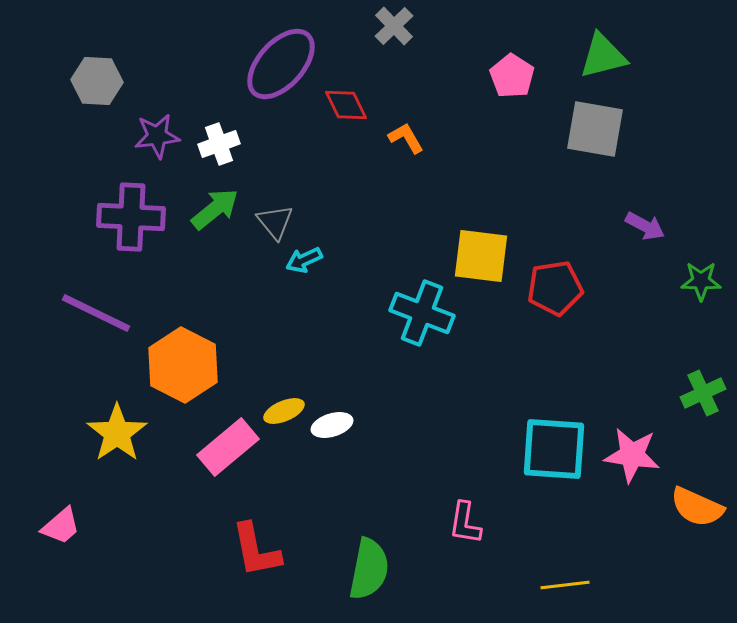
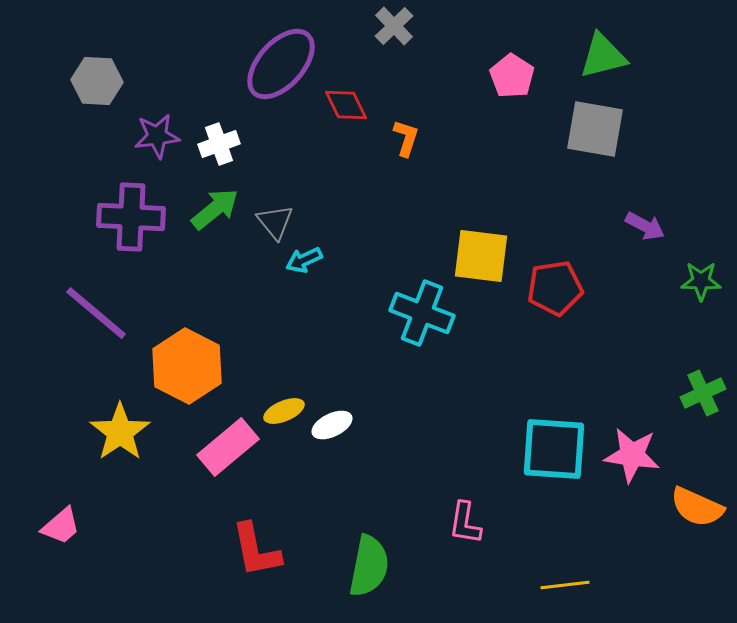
orange L-shape: rotated 48 degrees clockwise
purple line: rotated 14 degrees clockwise
orange hexagon: moved 4 px right, 1 px down
white ellipse: rotated 9 degrees counterclockwise
yellow star: moved 3 px right, 1 px up
green semicircle: moved 3 px up
